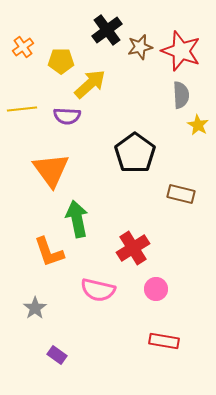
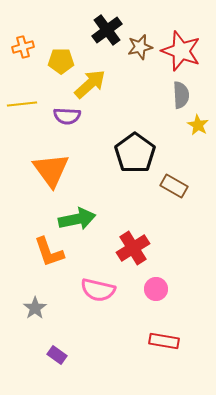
orange cross: rotated 20 degrees clockwise
yellow line: moved 5 px up
brown rectangle: moved 7 px left, 8 px up; rotated 16 degrees clockwise
green arrow: rotated 90 degrees clockwise
